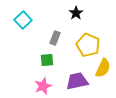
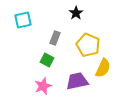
cyan square: rotated 30 degrees clockwise
green square: rotated 32 degrees clockwise
